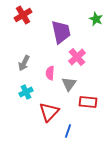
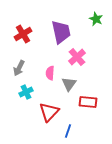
red cross: moved 19 px down
gray arrow: moved 5 px left, 5 px down
